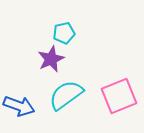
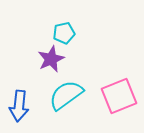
blue arrow: rotated 76 degrees clockwise
